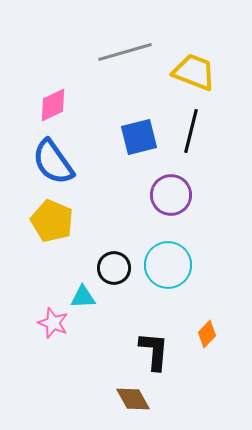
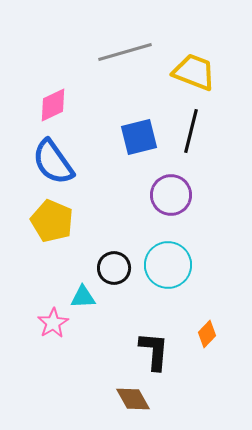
pink star: rotated 20 degrees clockwise
